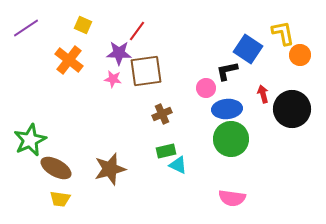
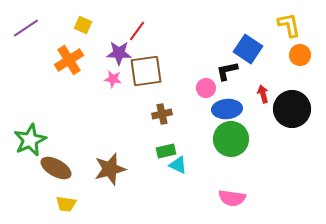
yellow L-shape: moved 6 px right, 8 px up
orange cross: rotated 20 degrees clockwise
brown cross: rotated 12 degrees clockwise
yellow trapezoid: moved 6 px right, 5 px down
